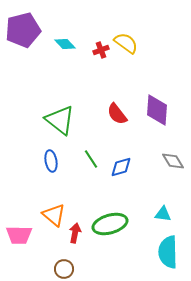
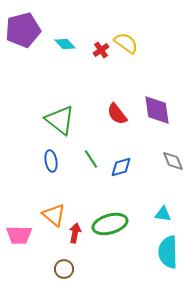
red cross: rotated 14 degrees counterclockwise
purple diamond: rotated 12 degrees counterclockwise
gray diamond: rotated 10 degrees clockwise
